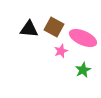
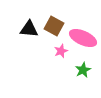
brown square: moved 1 px up
